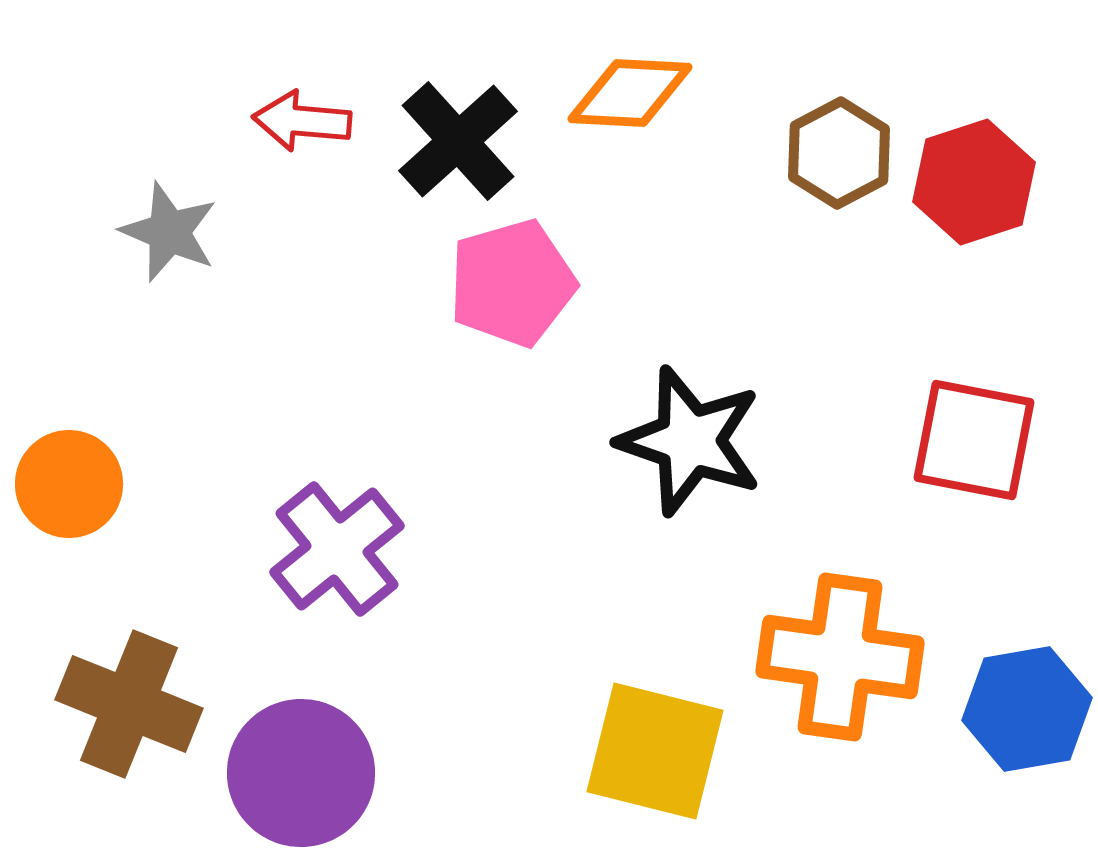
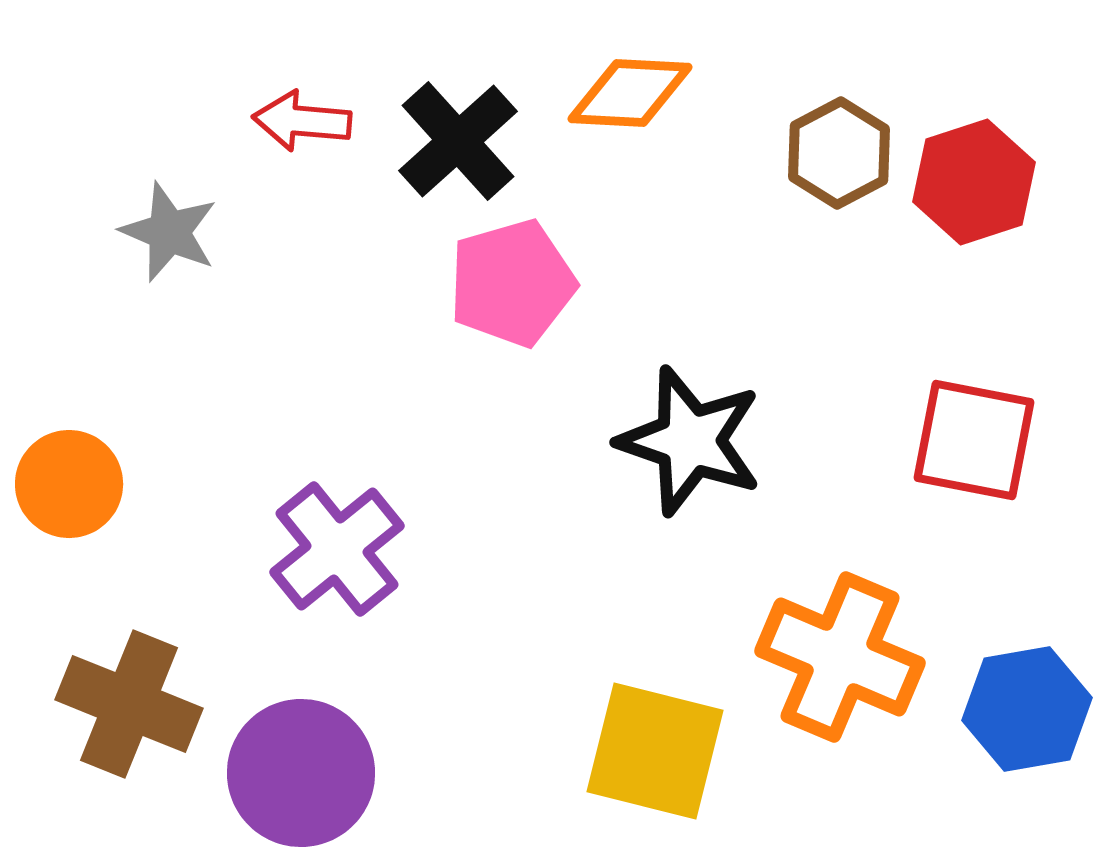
orange cross: rotated 15 degrees clockwise
